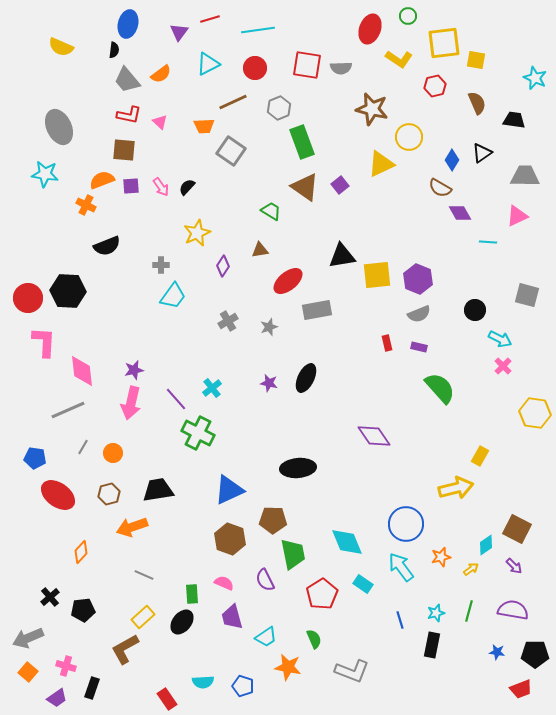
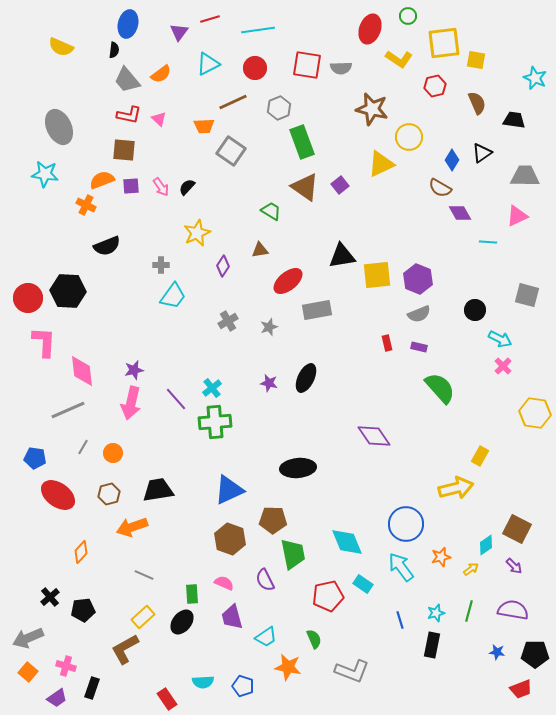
pink triangle at (160, 122): moved 1 px left, 3 px up
green cross at (198, 433): moved 17 px right, 11 px up; rotated 32 degrees counterclockwise
red pentagon at (322, 594): moved 6 px right, 2 px down; rotated 20 degrees clockwise
